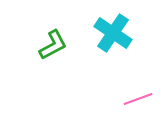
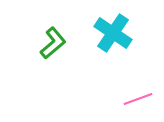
green L-shape: moved 2 px up; rotated 12 degrees counterclockwise
